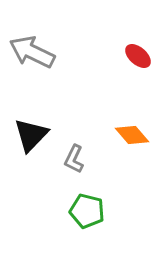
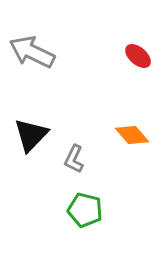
green pentagon: moved 2 px left, 1 px up
